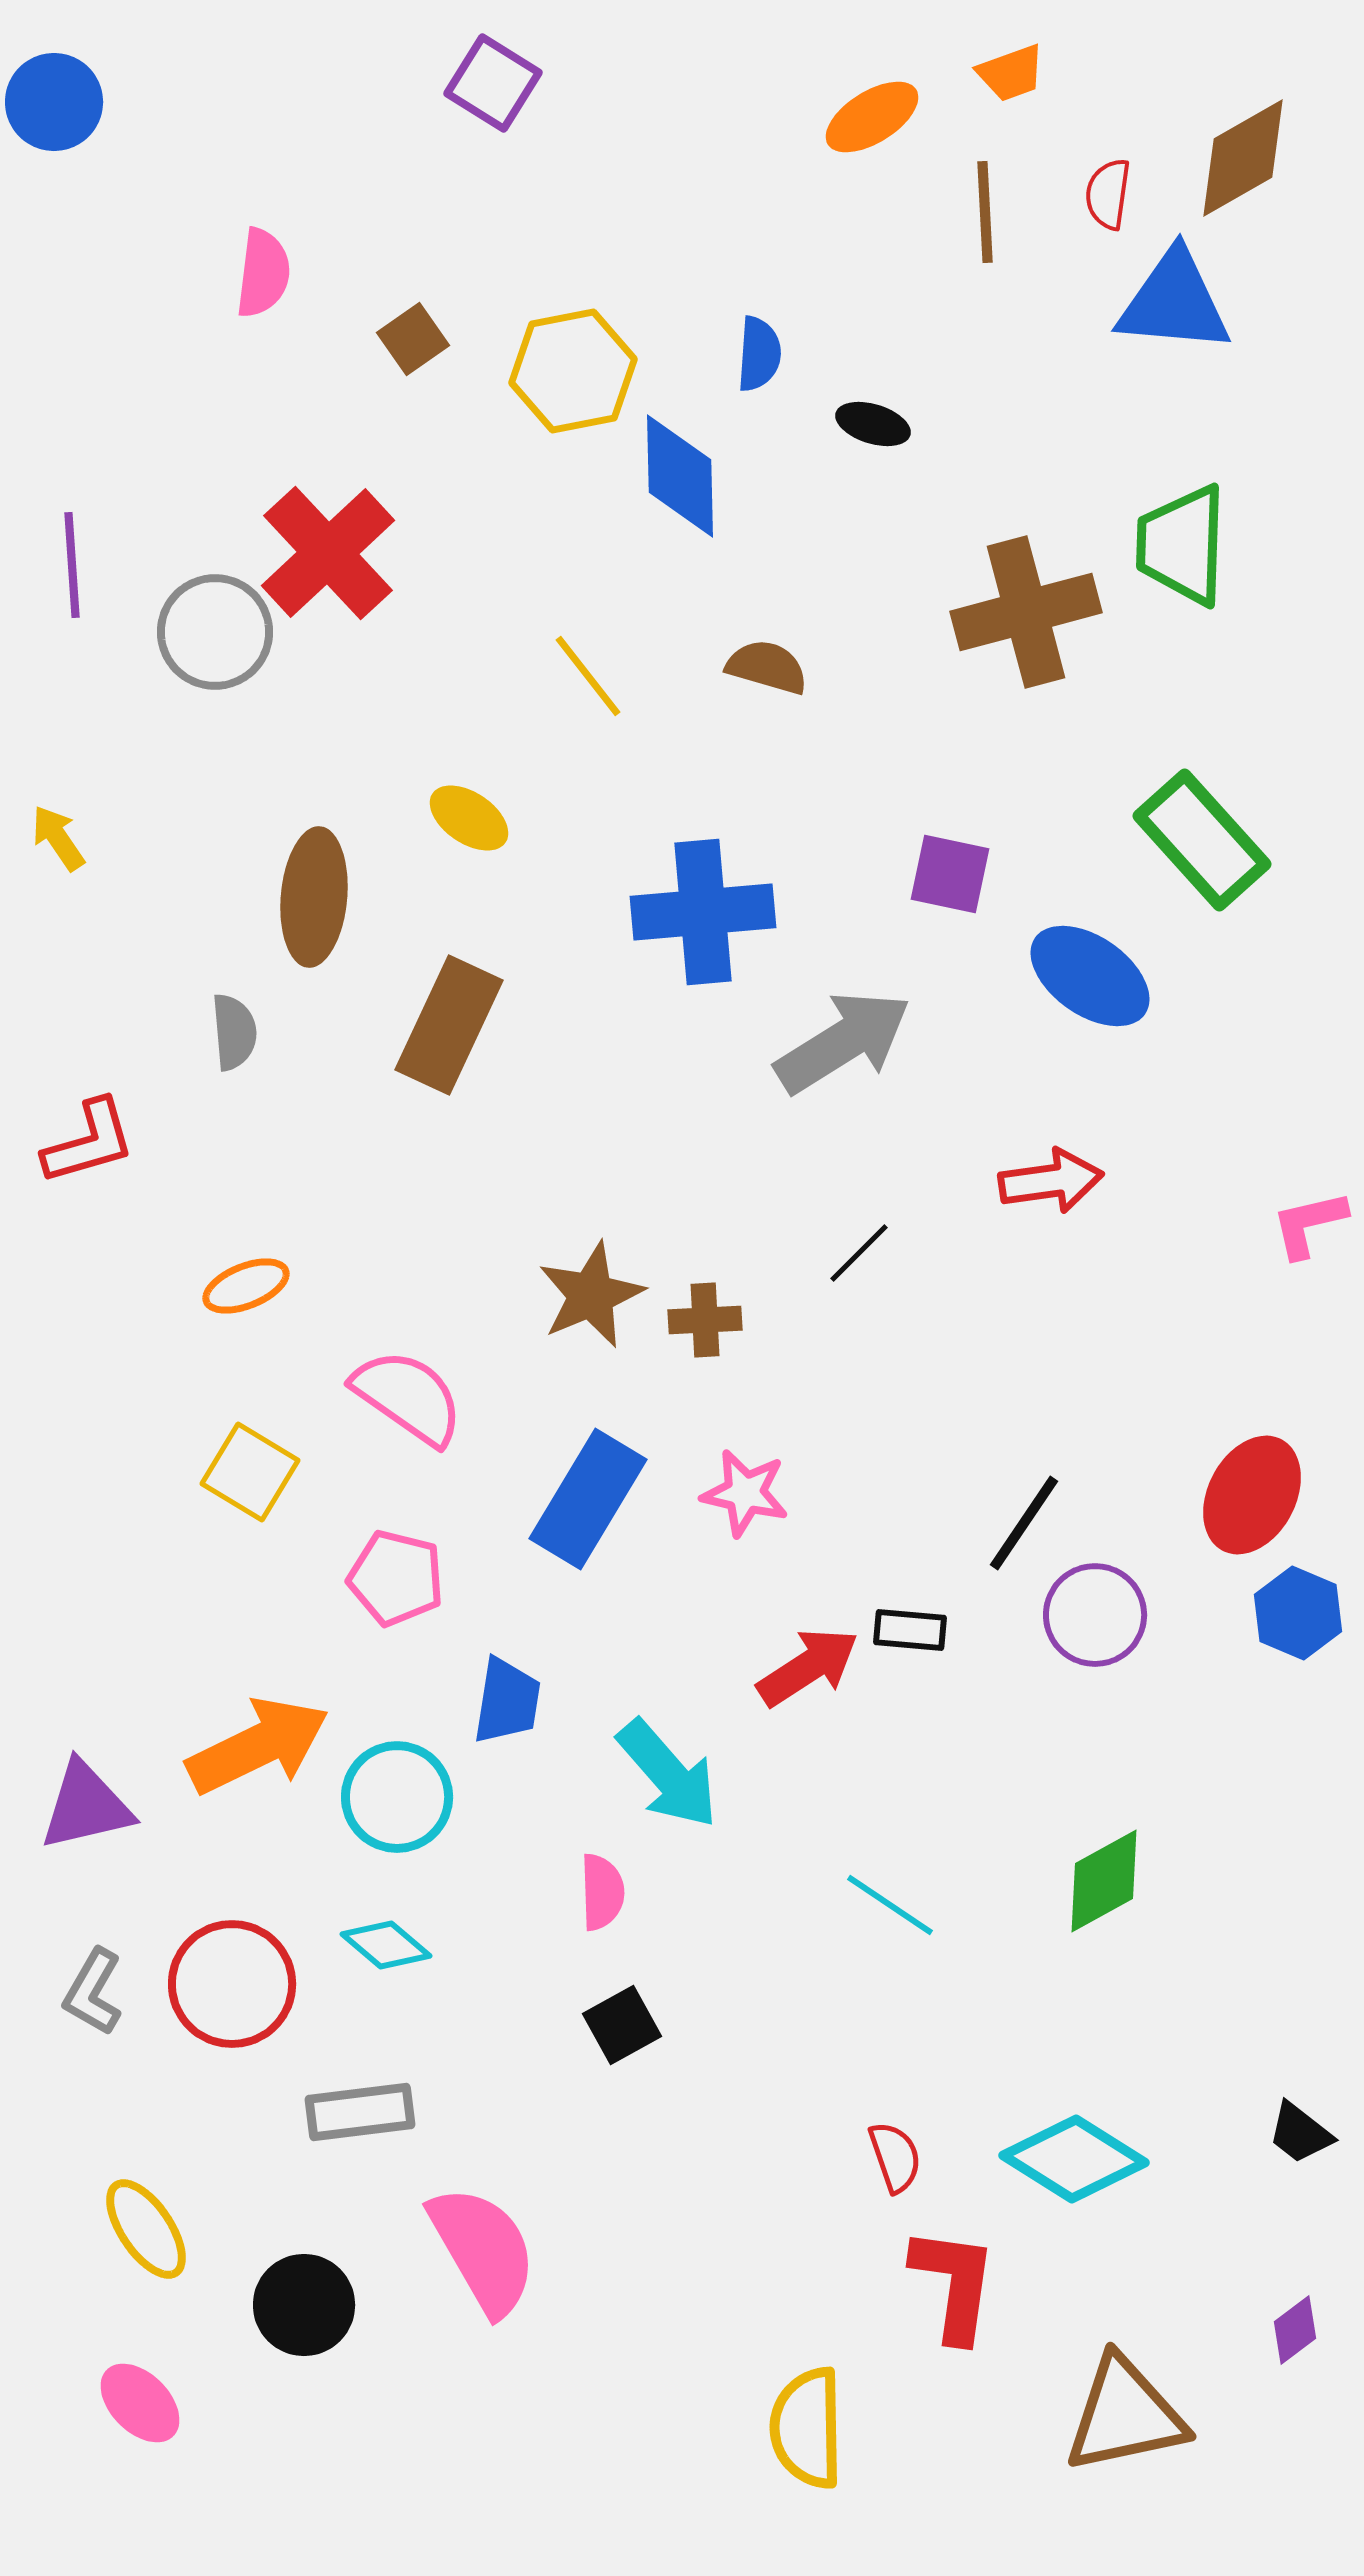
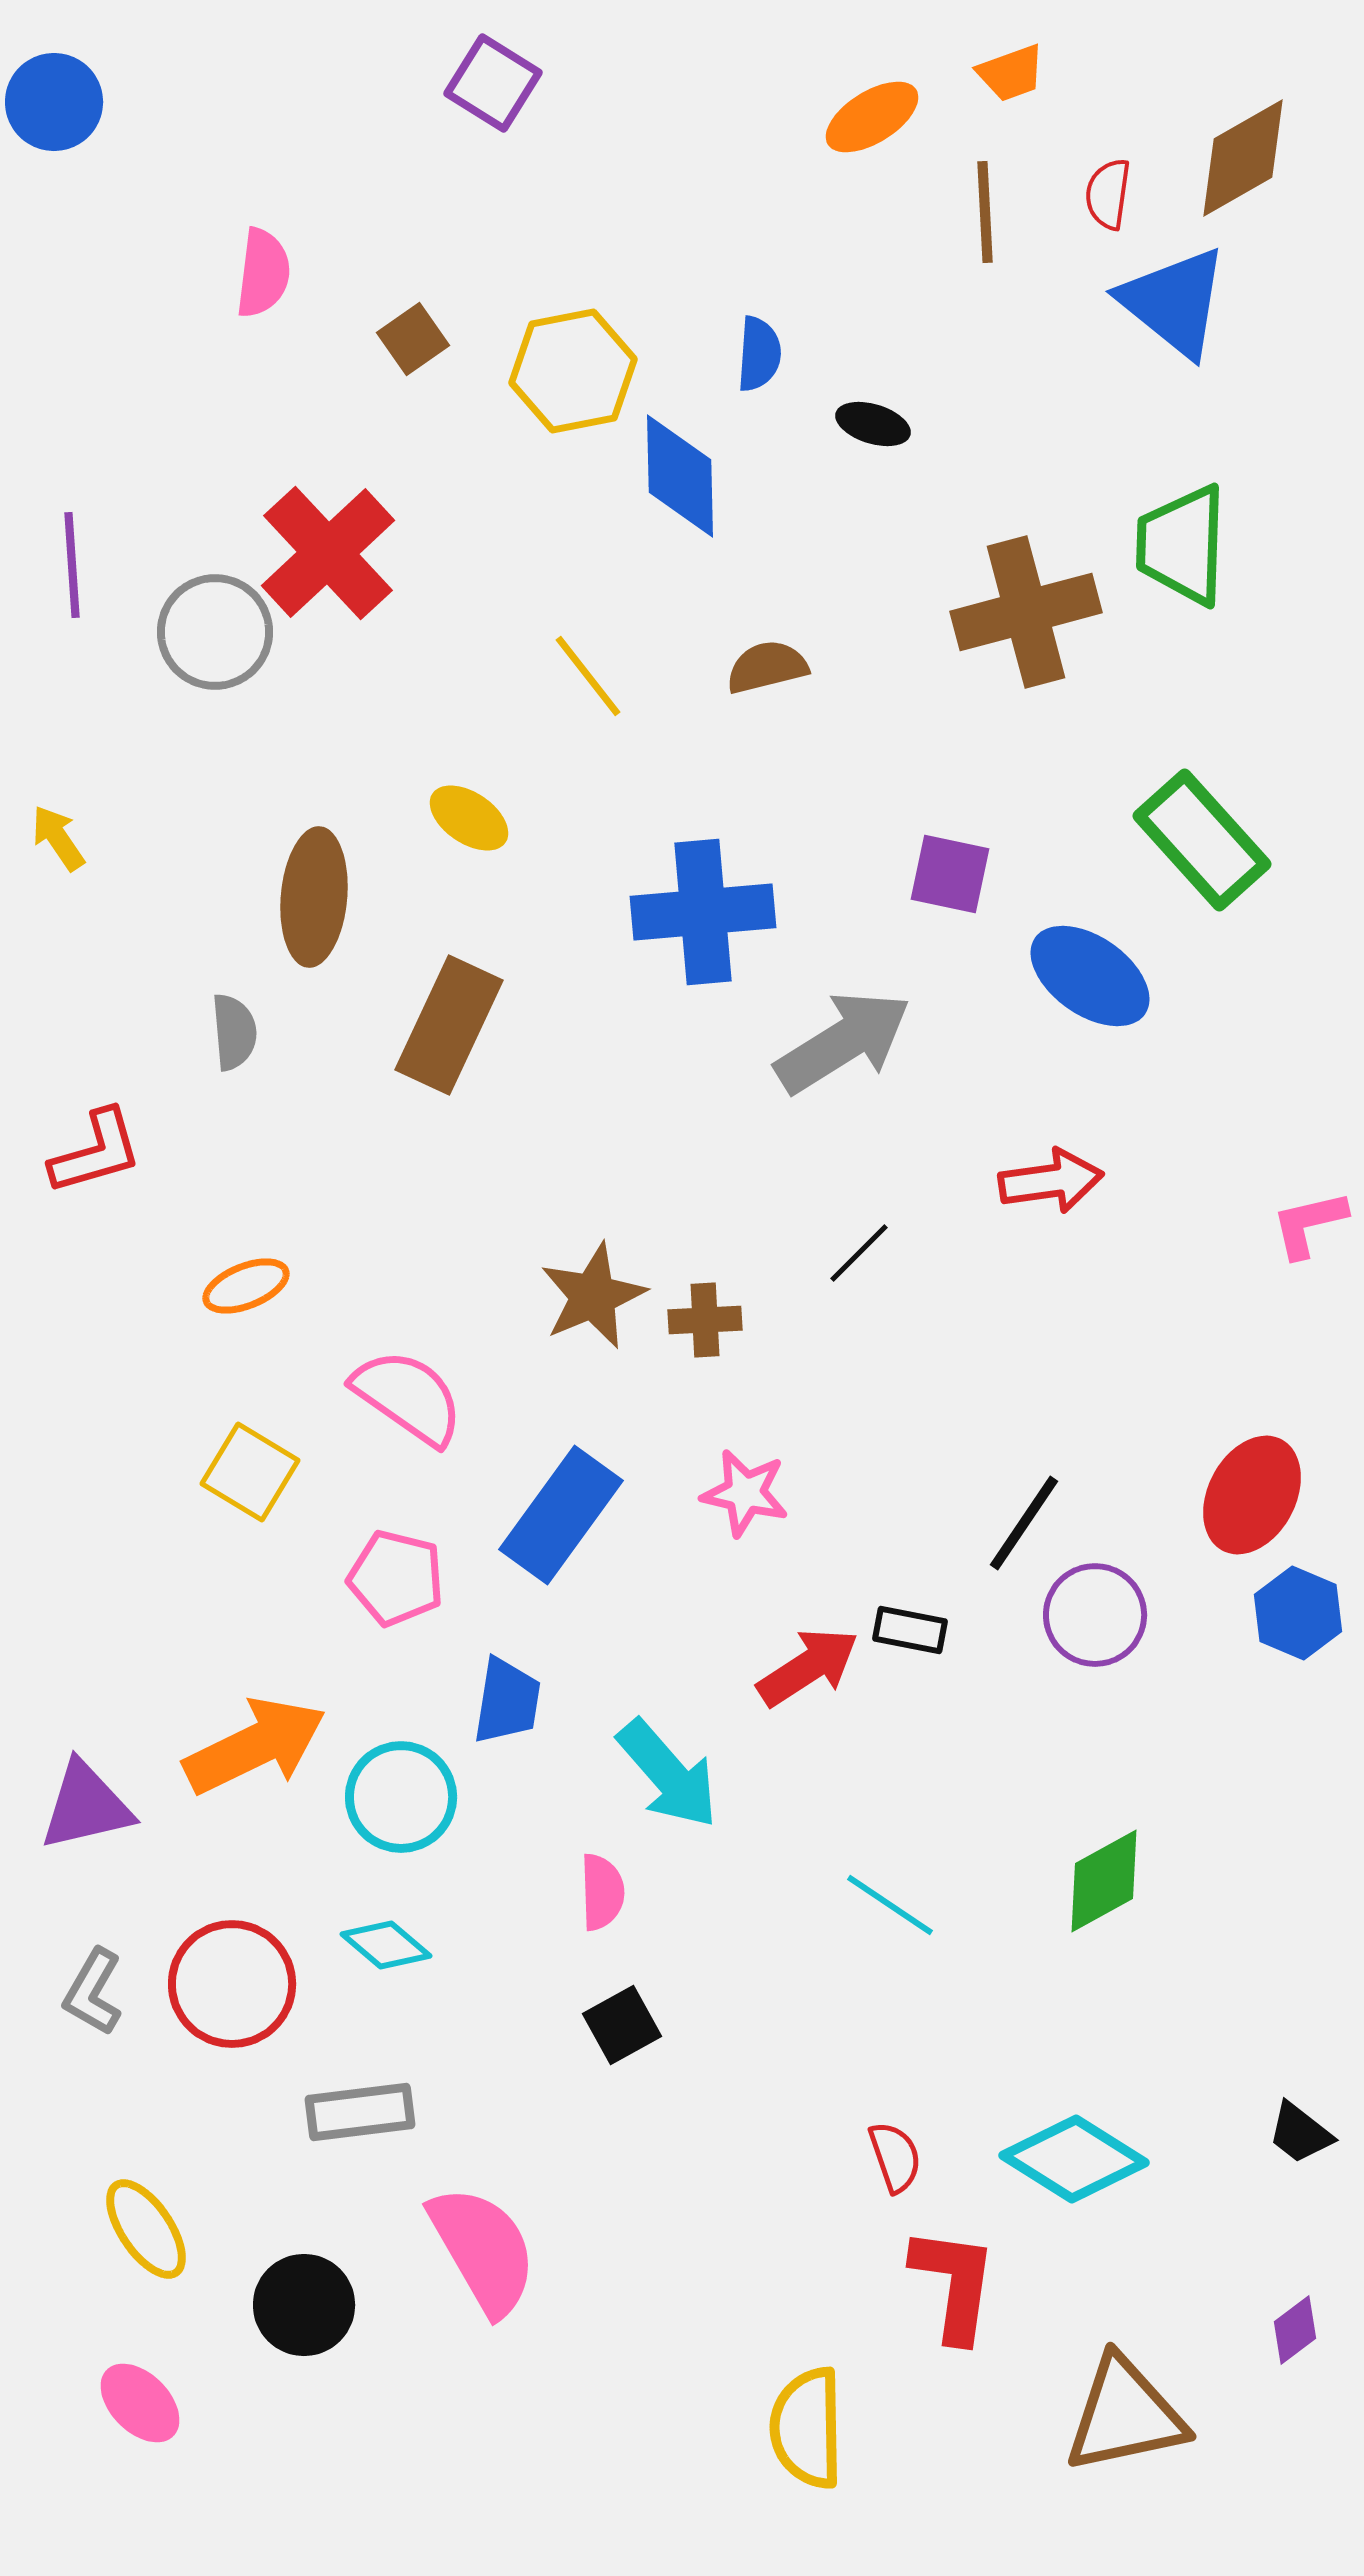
blue triangle at (1174, 302): rotated 34 degrees clockwise
brown semicircle at (767, 667): rotated 30 degrees counterclockwise
red L-shape at (89, 1142): moved 7 px right, 10 px down
brown star at (591, 1295): moved 2 px right, 1 px down
blue rectangle at (588, 1499): moved 27 px left, 16 px down; rotated 5 degrees clockwise
black rectangle at (910, 1630): rotated 6 degrees clockwise
orange arrow at (258, 1746): moved 3 px left
cyan circle at (397, 1797): moved 4 px right
